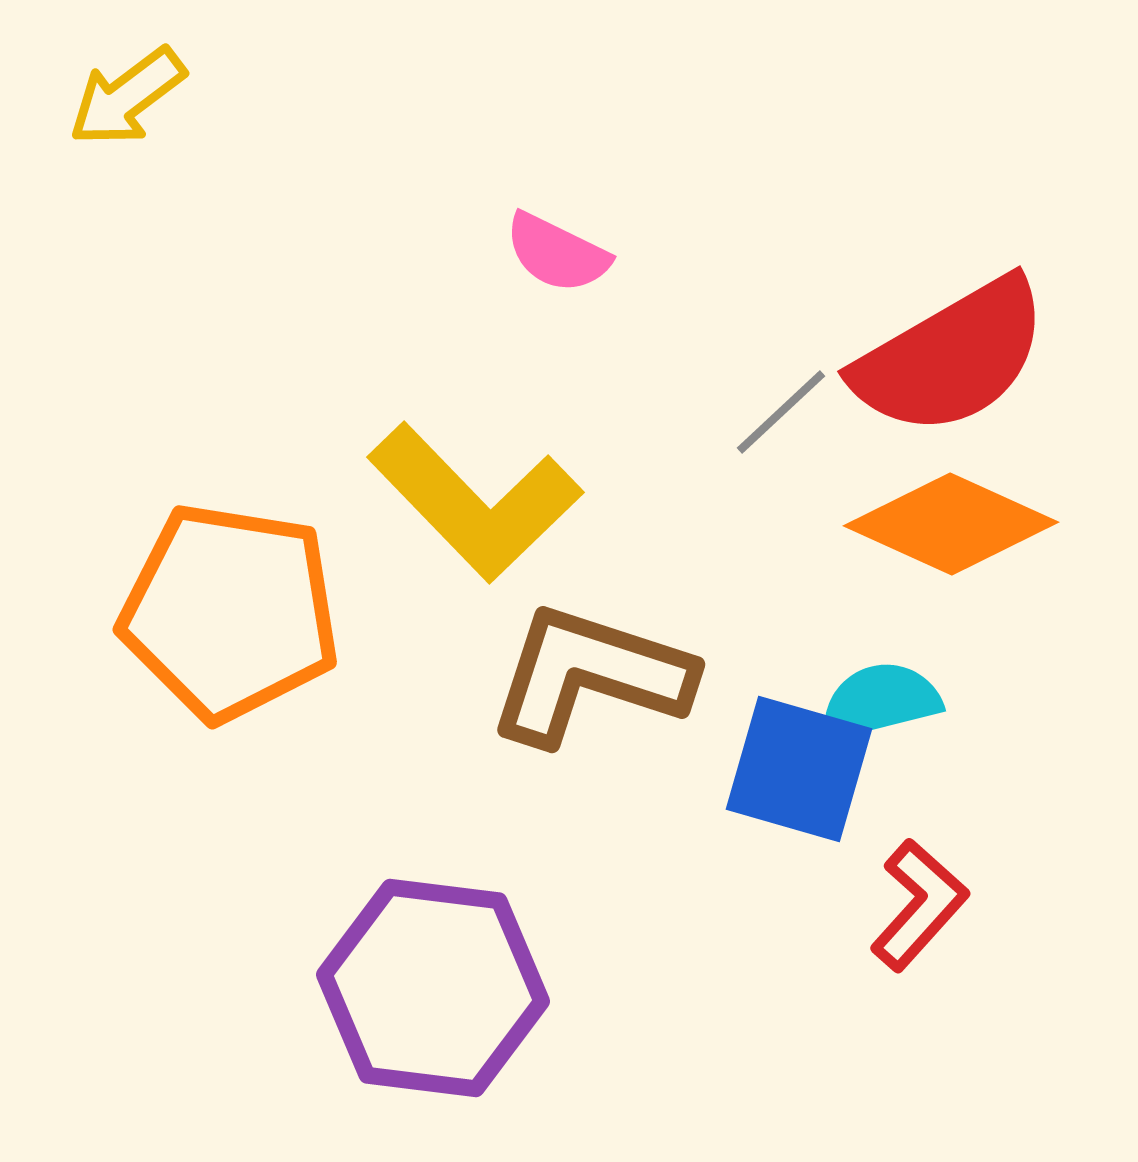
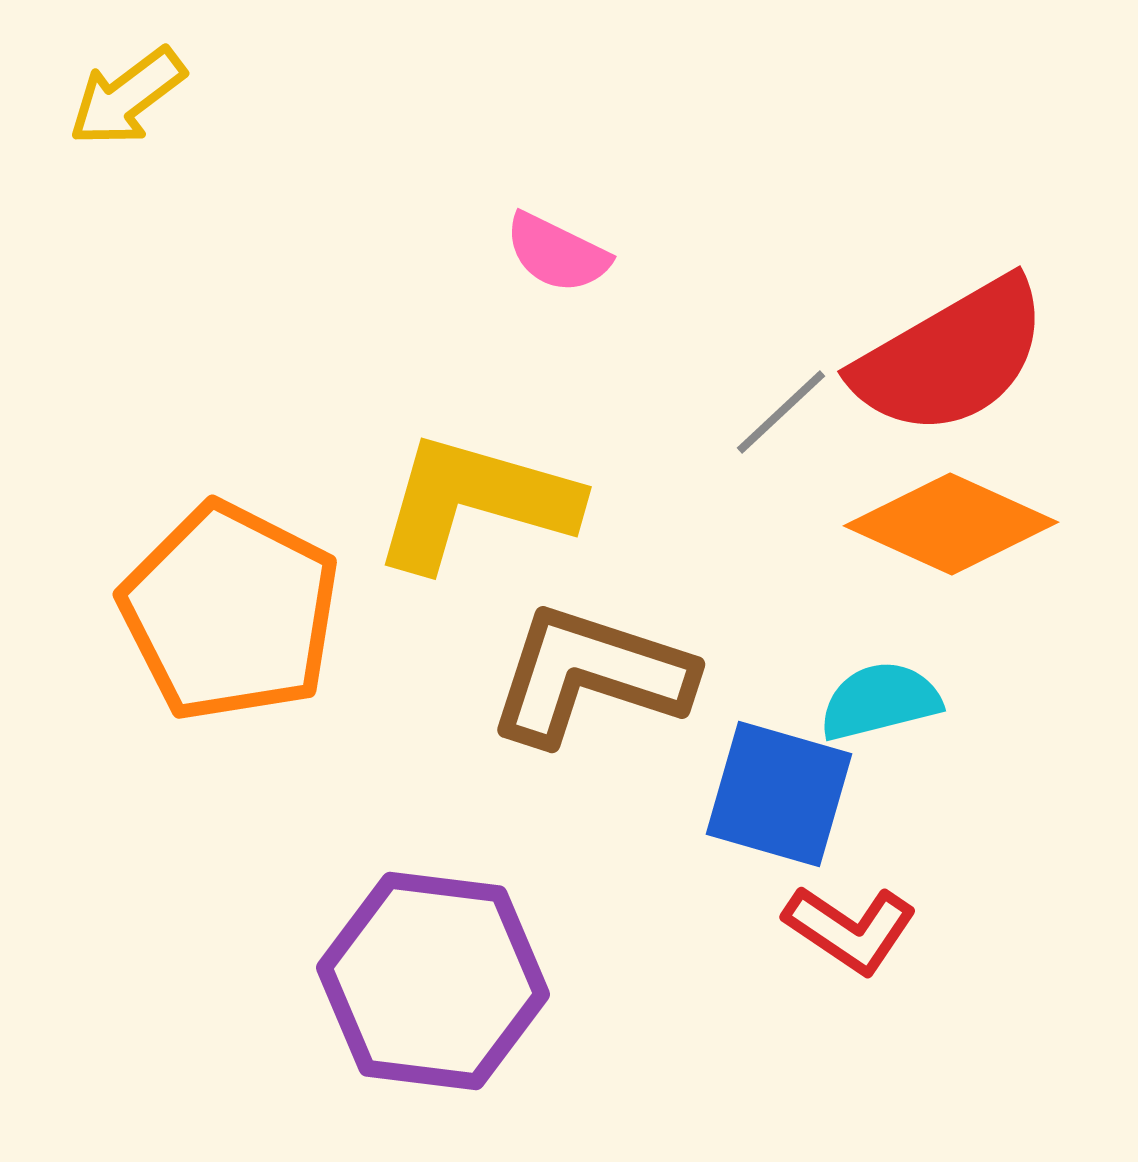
yellow L-shape: rotated 150 degrees clockwise
orange pentagon: rotated 18 degrees clockwise
blue square: moved 20 px left, 25 px down
red L-shape: moved 69 px left, 24 px down; rotated 82 degrees clockwise
purple hexagon: moved 7 px up
